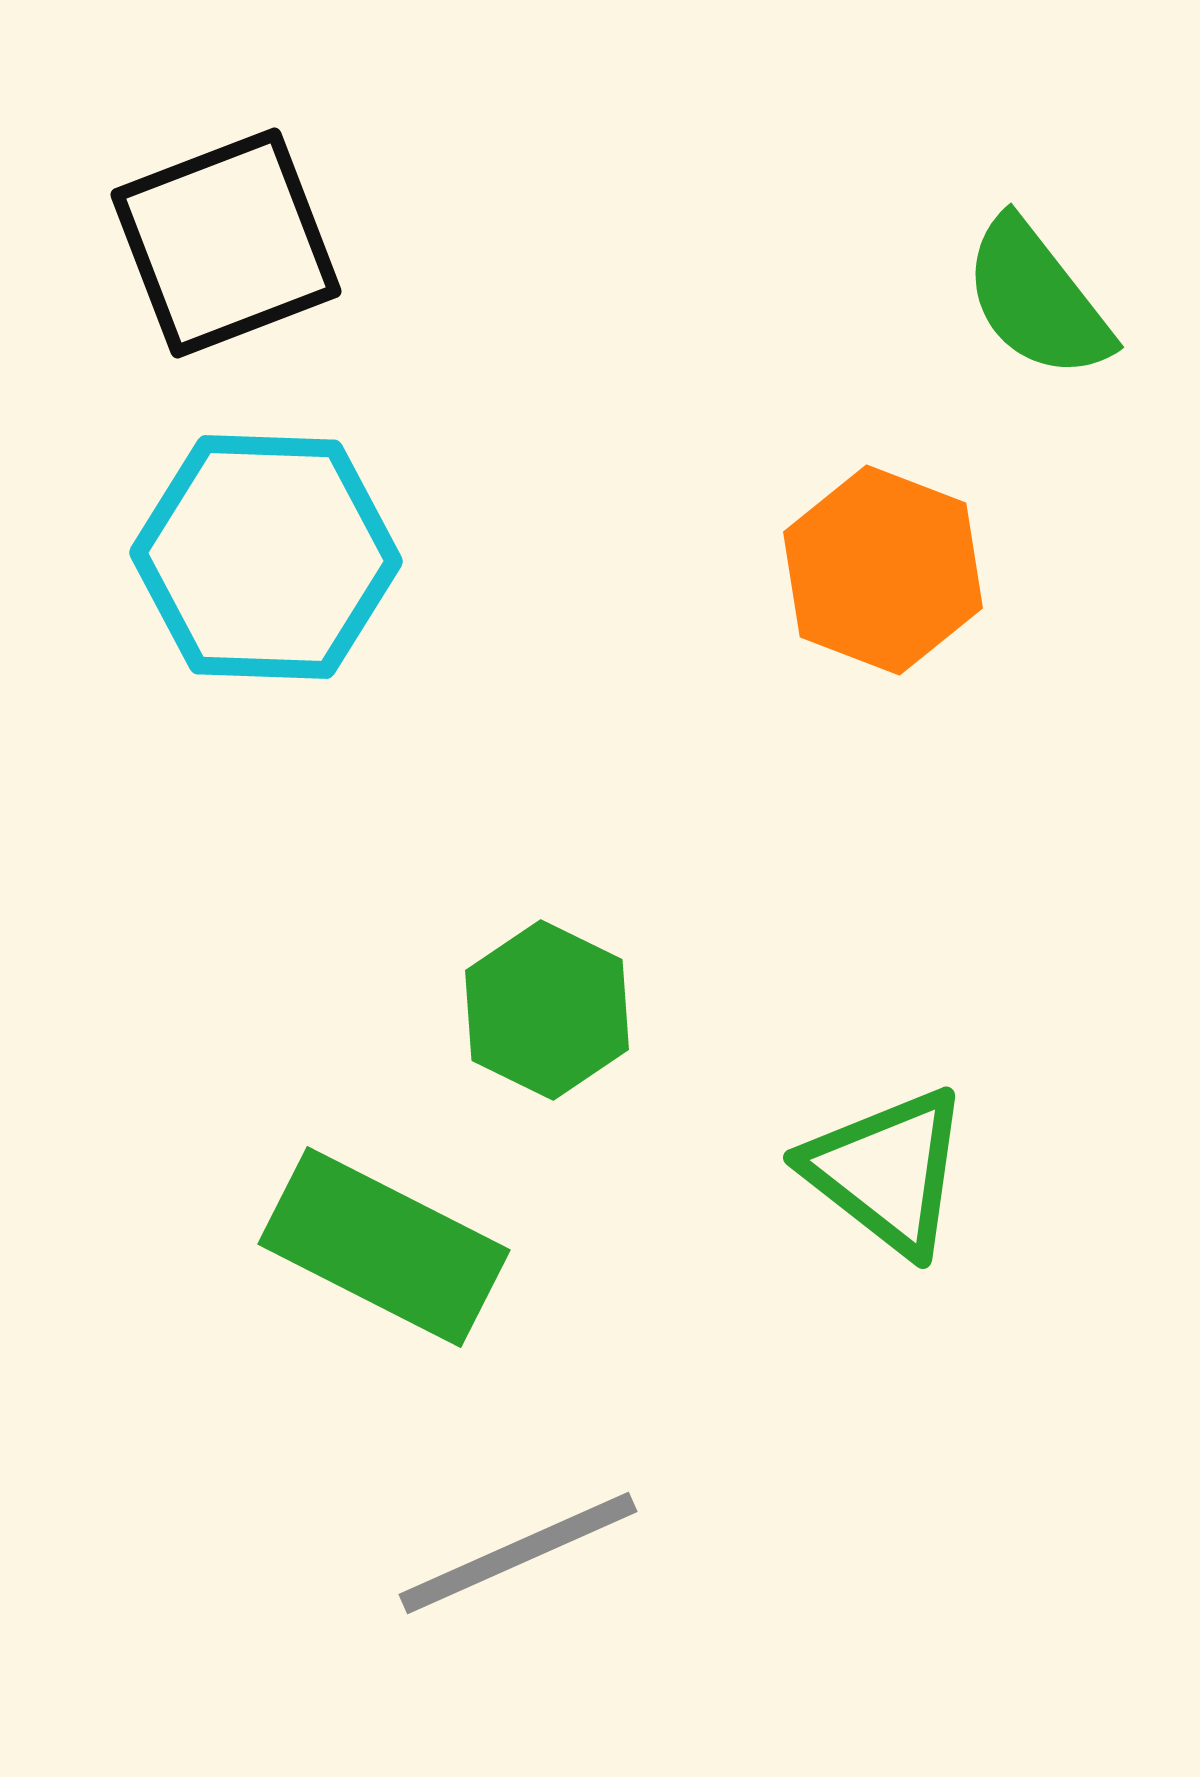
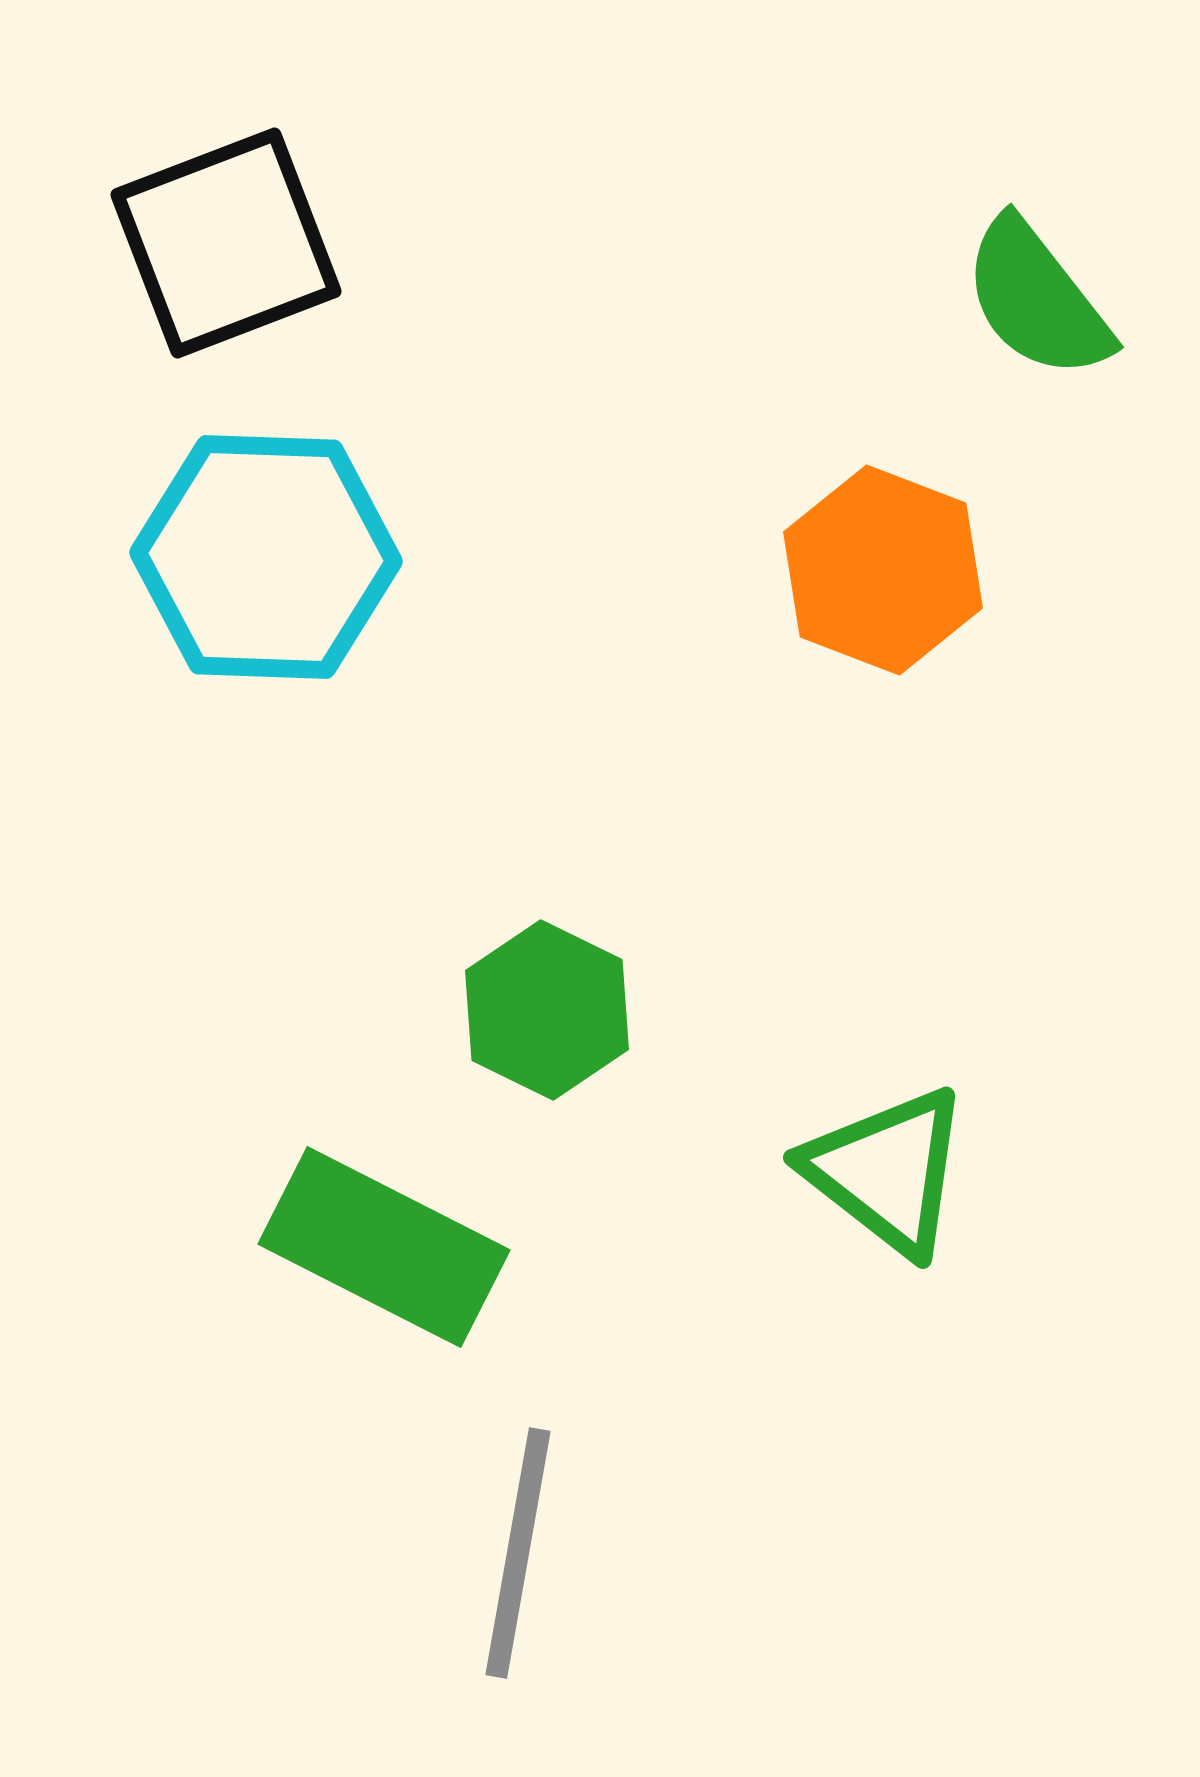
gray line: rotated 56 degrees counterclockwise
